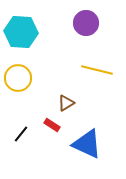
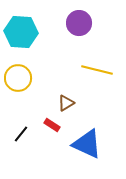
purple circle: moved 7 px left
